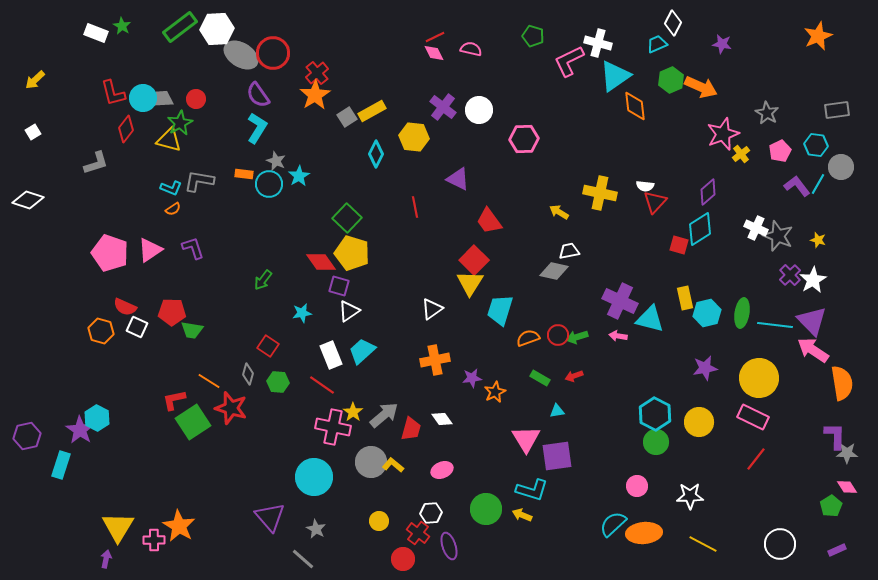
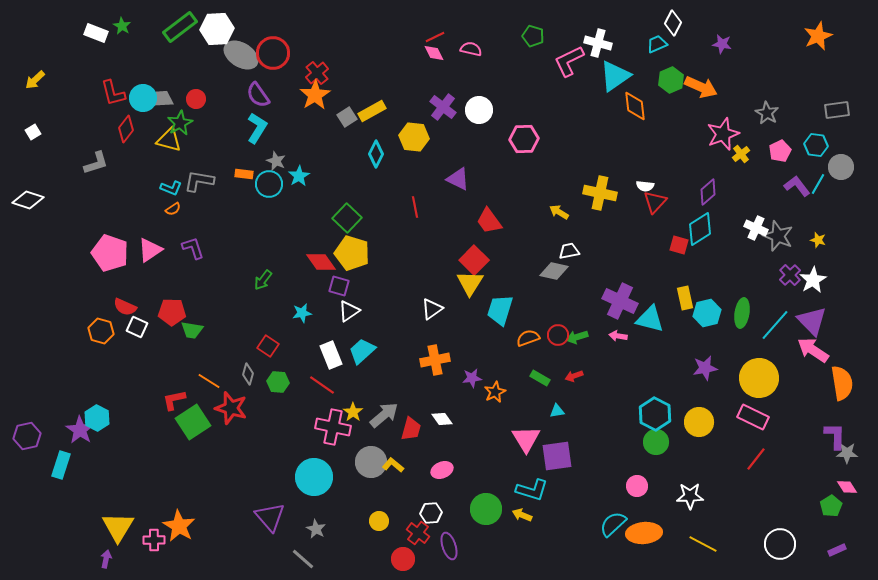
cyan line at (775, 325): rotated 56 degrees counterclockwise
